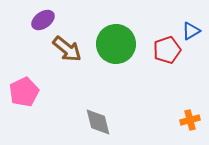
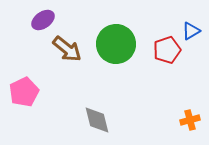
gray diamond: moved 1 px left, 2 px up
